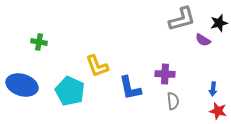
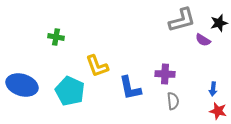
gray L-shape: moved 1 px down
green cross: moved 17 px right, 5 px up
